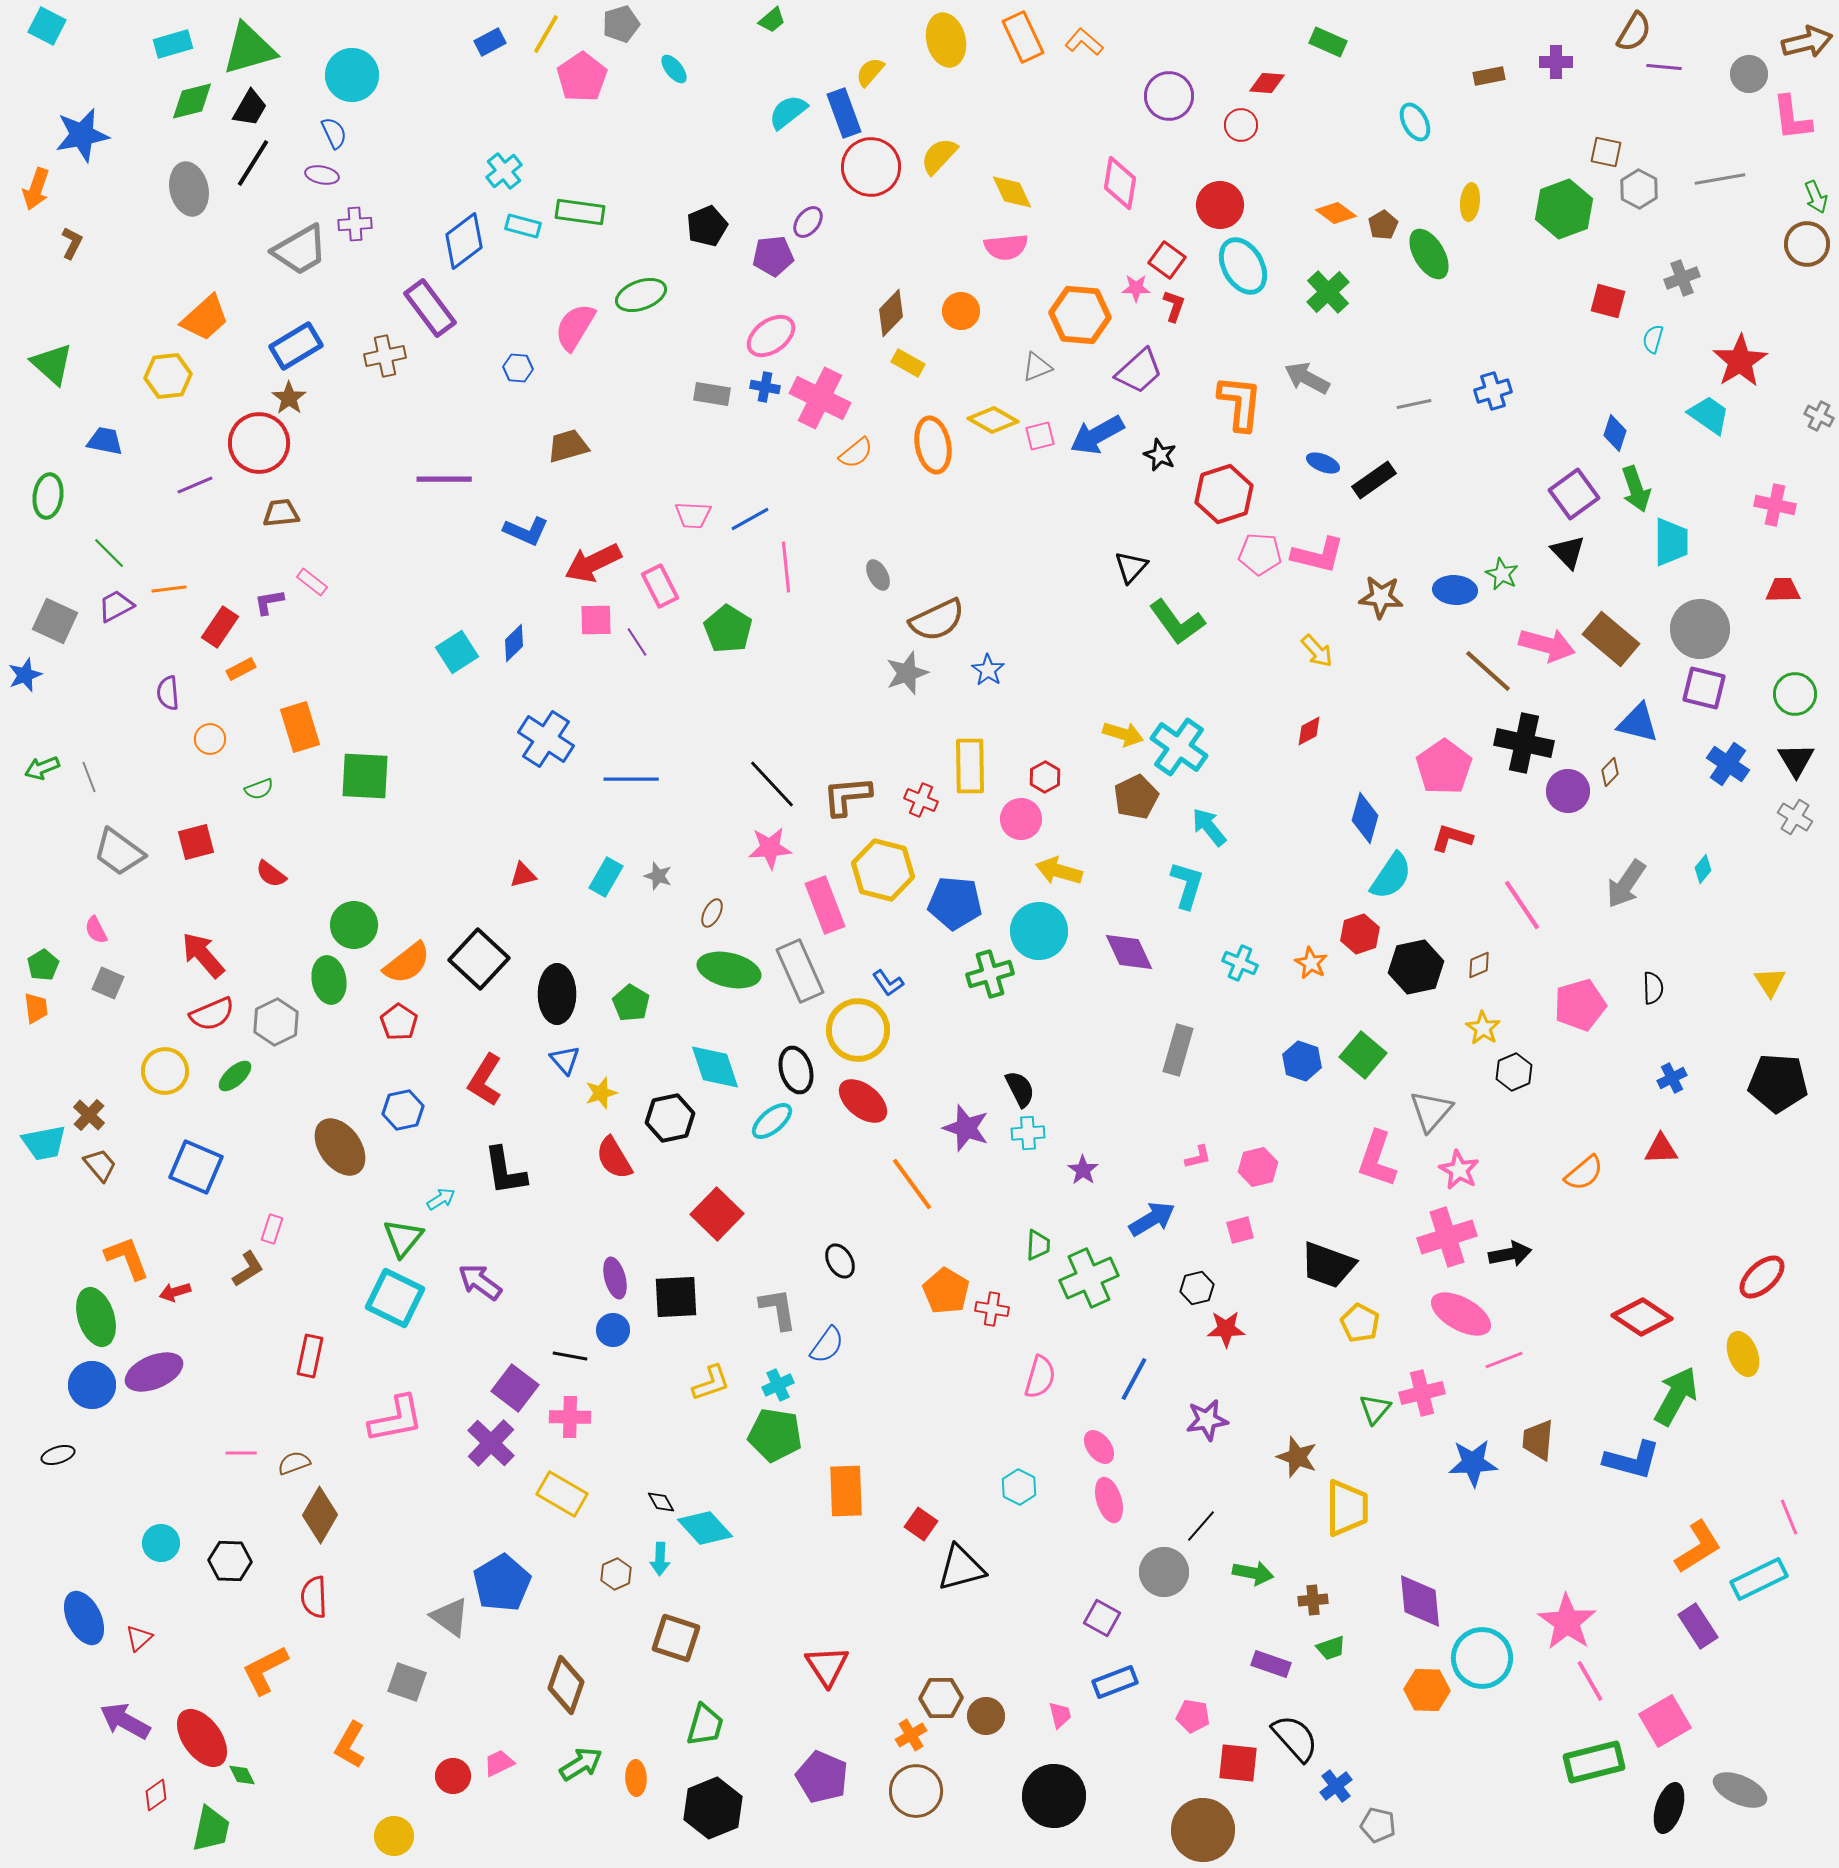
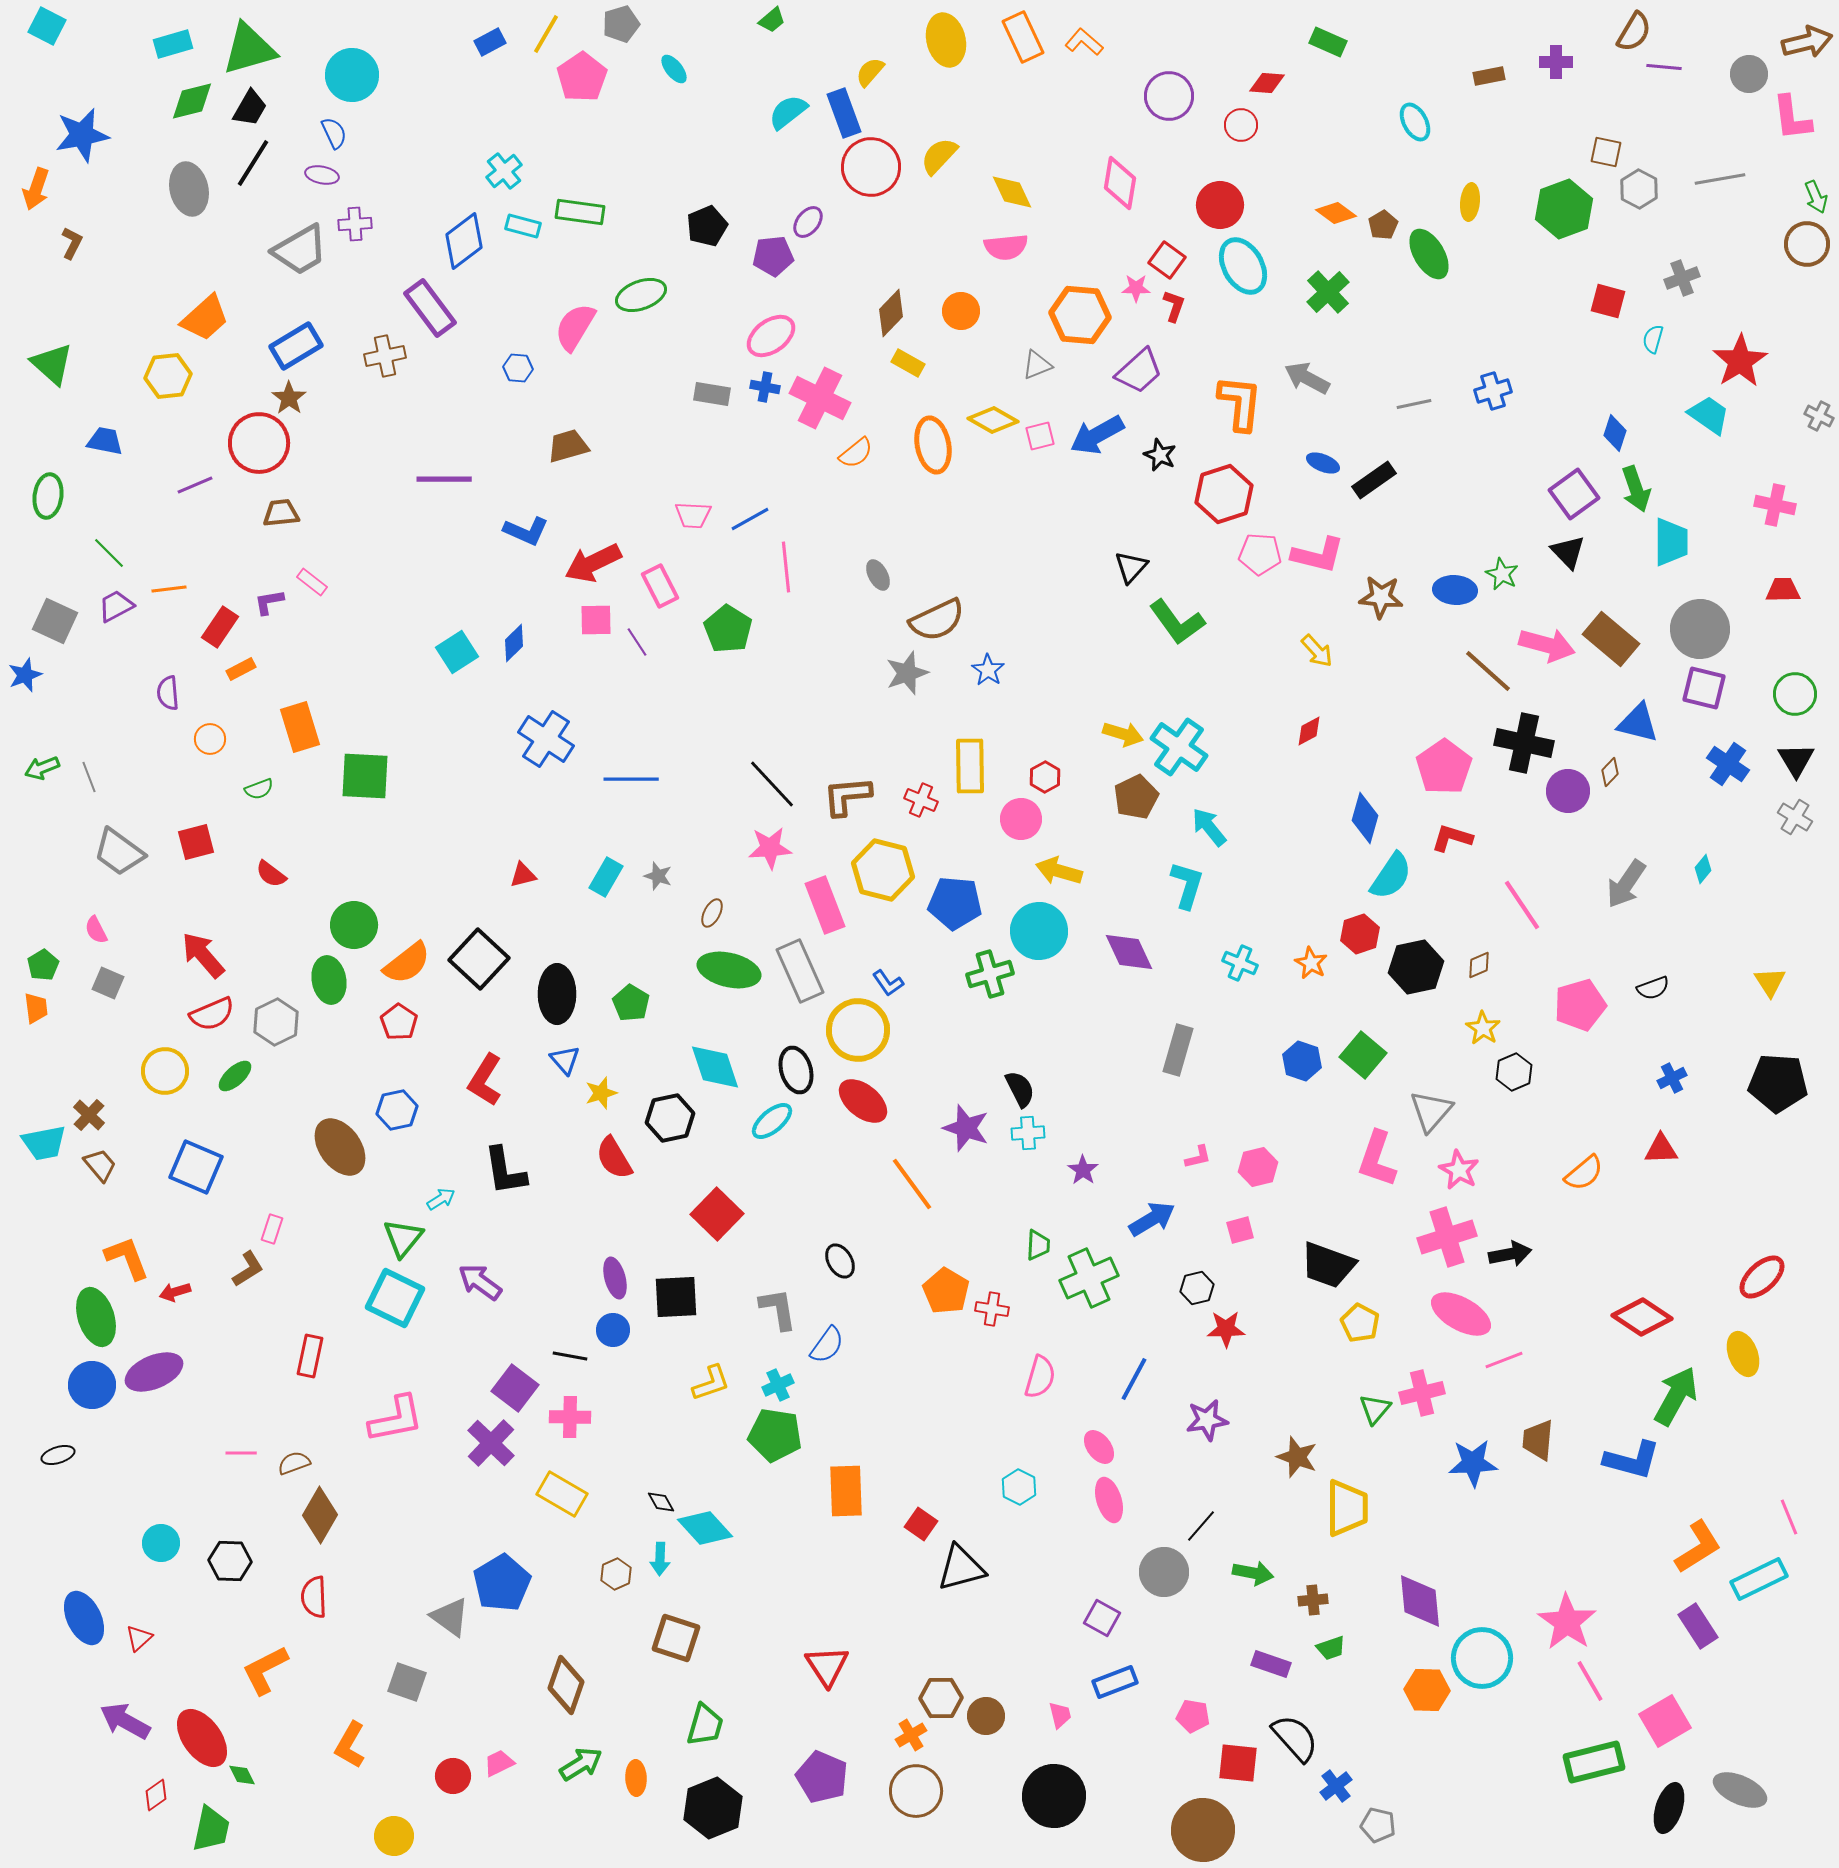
gray triangle at (1037, 367): moved 2 px up
black semicircle at (1653, 988): rotated 72 degrees clockwise
blue hexagon at (403, 1110): moved 6 px left
